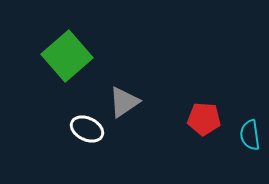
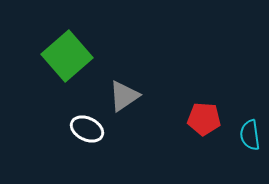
gray triangle: moved 6 px up
